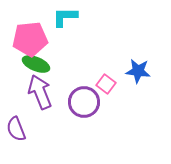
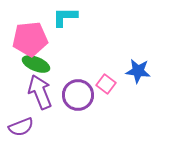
purple circle: moved 6 px left, 7 px up
purple semicircle: moved 5 px right, 2 px up; rotated 90 degrees counterclockwise
